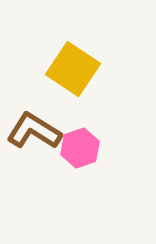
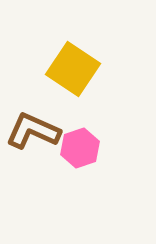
brown L-shape: moved 1 px left; rotated 8 degrees counterclockwise
